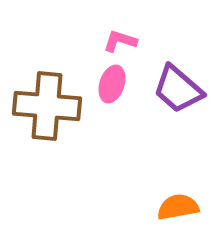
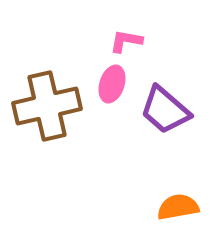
pink L-shape: moved 6 px right; rotated 8 degrees counterclockwise
purple trapezoid: moved 13 px left, 21 px down
brown cross: rotated 18 degrees counterclockwise
